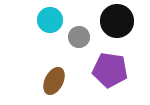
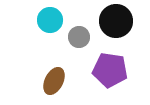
black circle: moved 1 px left
